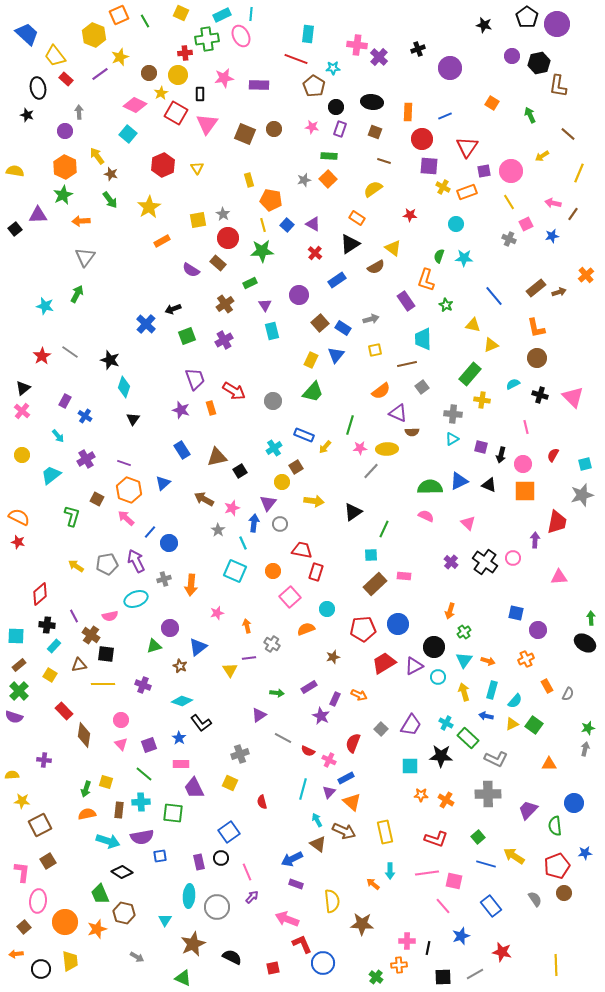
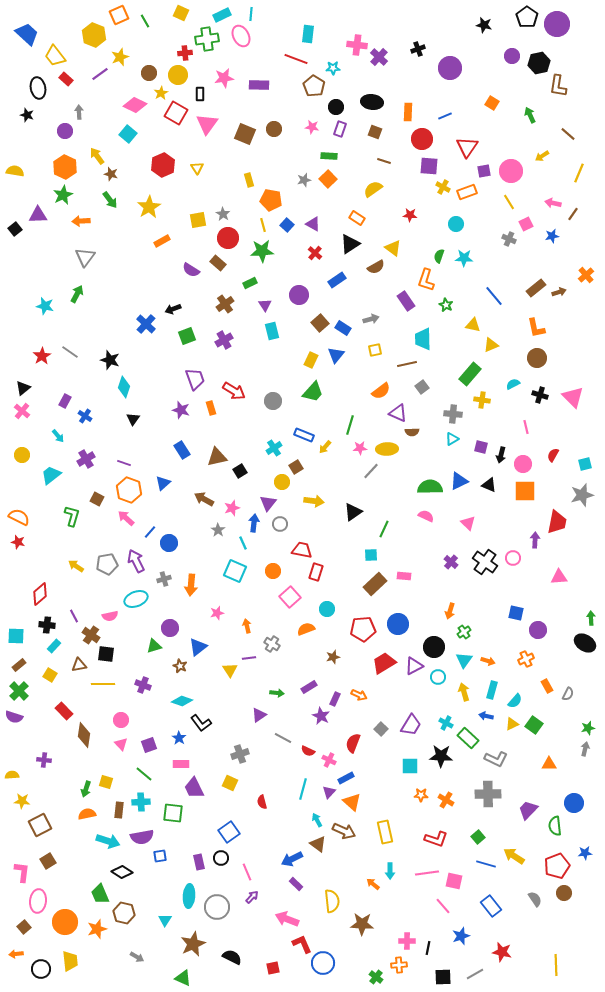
purple rectangle at (296, 884): rotated 24 degrees clockwise
